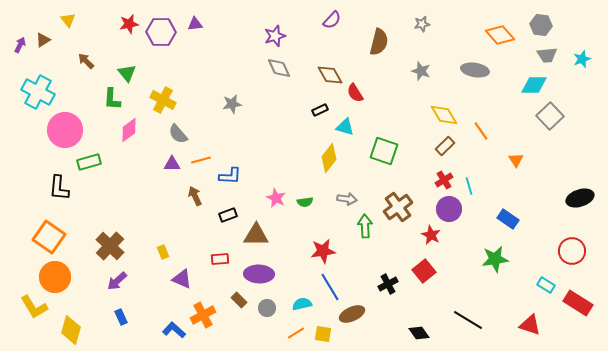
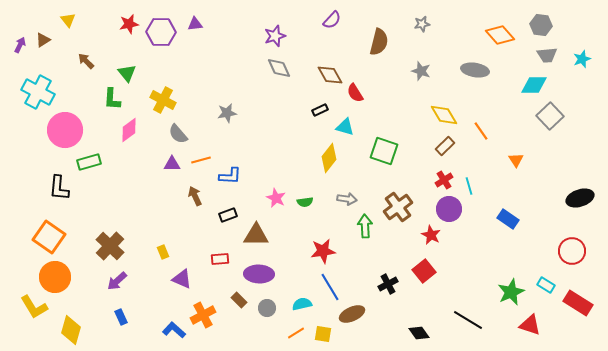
gray star at (232, 104): moved 5 px left, 9 px down
green star at (495, 259): moved 16 px right, 33 px down; rotated 16 degrees counterclockwise
